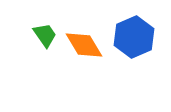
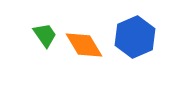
blue hexagon: moved 1 px right
